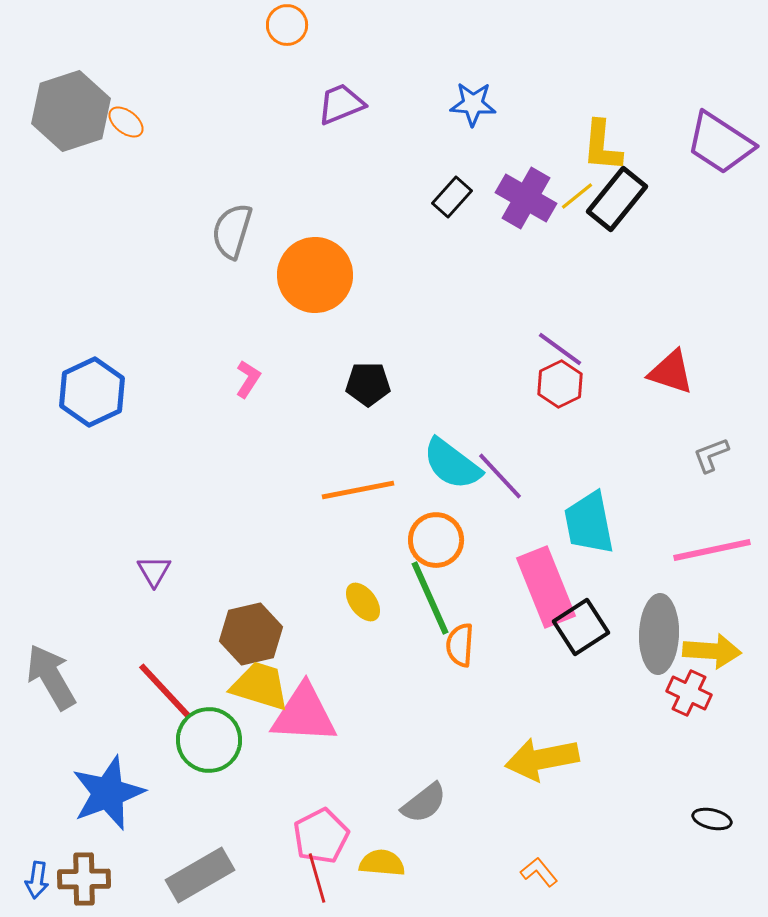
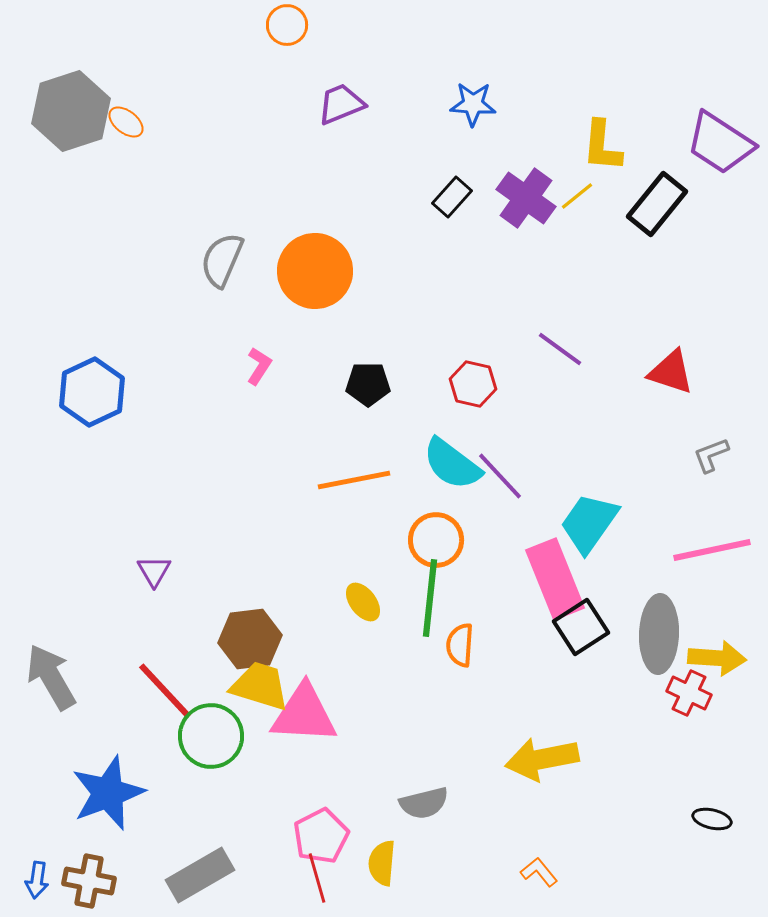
purple cross at (526, 198): rotated 6 degrees clockwise
black rectangle at (617, 199): moved 40 px right, 5 px down
gray semicircle at (232, 231): moved 10 px left, 29 px down; rotated 6 degrees clockwise
orange circle at (315, 275): moved 4 px up
pink L-shape at (248, 379): moved 11 px right, 13 px up
red hexagon at (560, 384): moved 87 px left; rotated 21 degrees counterclockwise
orange line at (358, 490): moved 4 px left, 10 px up
cyan trapezoid at (589, 523): rotated 46 degrees clockwise
pink rectangle at (546, 587): moved 9 px right, 8 px up
green line at (430, 598): rotated 30 degrees clockwise
brown hexagon at (251, 634): moved 1 px left, 5 px down; rotated 6 degrees clockwise
yellow arrow at (712, 651): moved 5 px right, 7 px down
green circle at (209, 740): moved 2 px right, 4 px up
gray semicircle at (424, 803): rotated 24 degrees clockwise
yellow semicircle at (382, 863): rotated 90 degrees counterclockwise
brown cross at (84, 879): moved 5 px right, 2 px down; rotated 12 degrees clockwise
